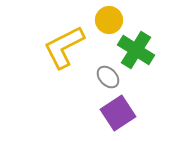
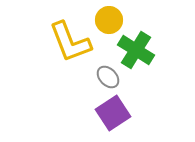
yellow L-shape: moved 6 px right, 5 px up; rotated 84 degrees counterclockwise
purple square: moved 5 px left
